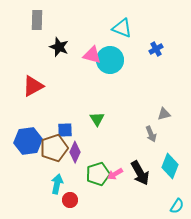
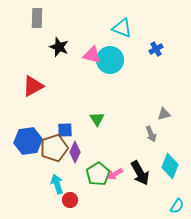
gray rectangle: moved 2 px up
green pentagon: rotated 15 degrees counterclockwise
cyan arrow: rotated 30 degrees counterclockwise
